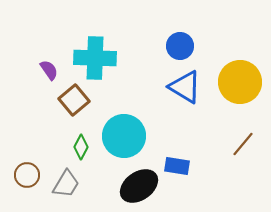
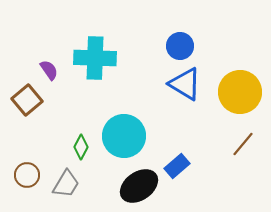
yellow circle: moved 10 px down
blue triangle: moved 3 px up
brown square: moved 47 px left
blue rectangle: rotated 50 degrees counterclockwise
